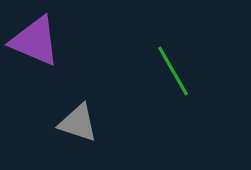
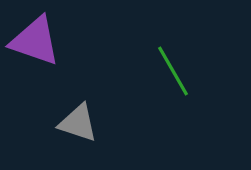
purple triangle: rotated 4 degrees counterclockwise
